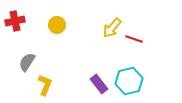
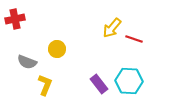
red cross: moved 2 px up
yellow circle: moved 24 px down
gray semicircle: rotated 102 degrees counterclockwise
cyan hexagon: rotated 16 degrees clockwise
